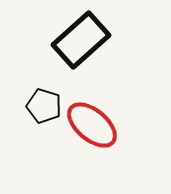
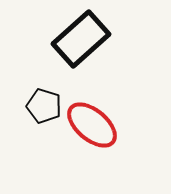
black rectangle: moved 1 px up
